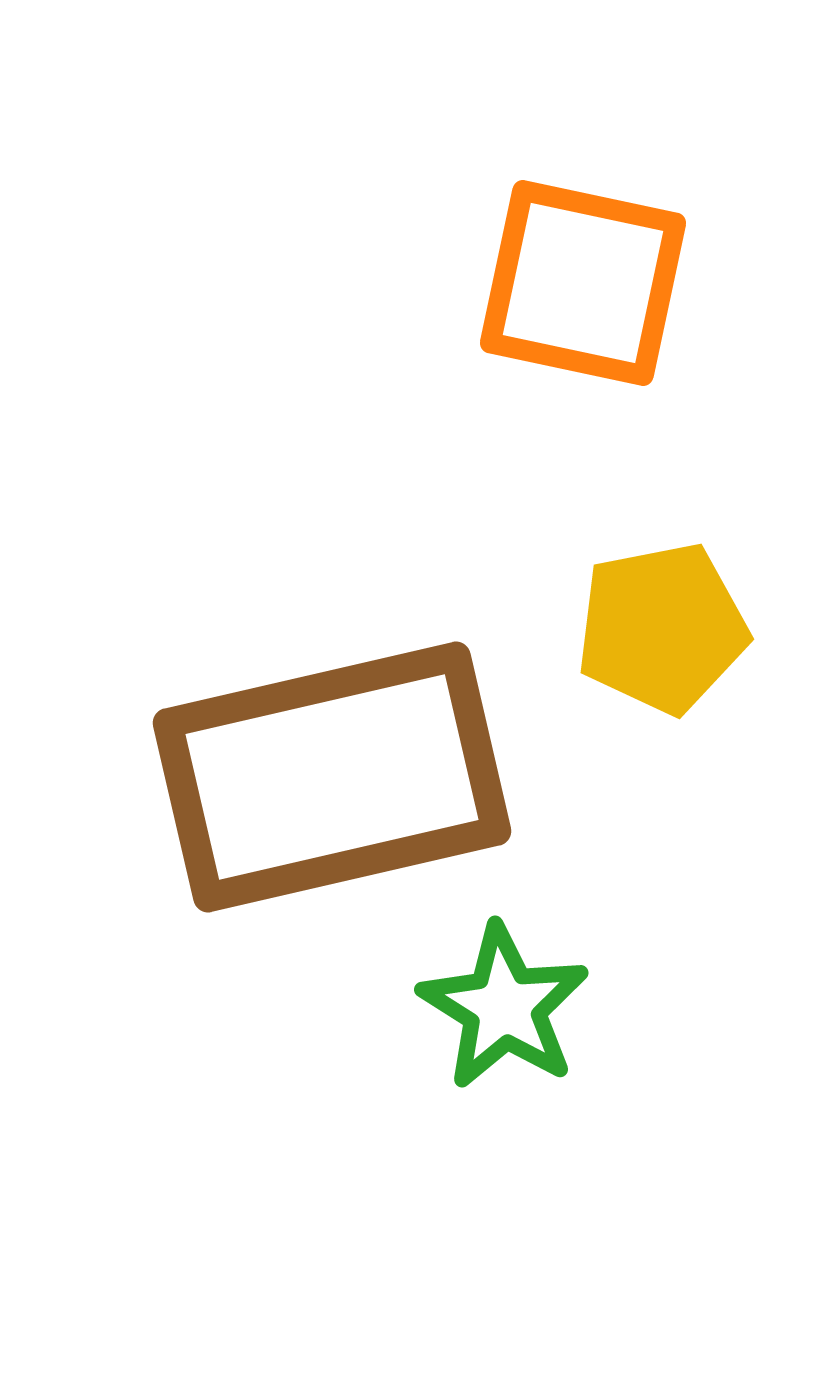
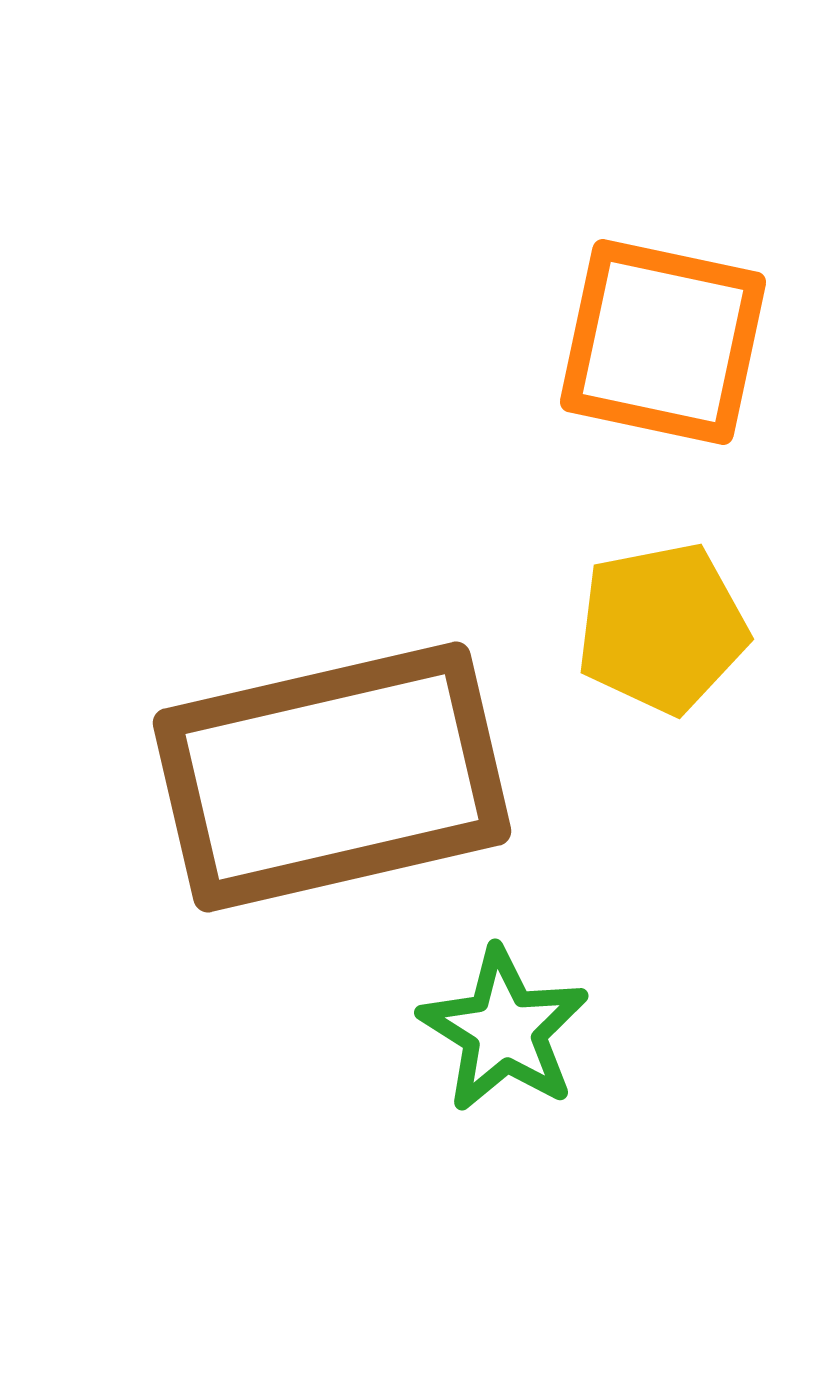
orange square: moved 80 px right, 59 px down
green star: moved 23 px down
